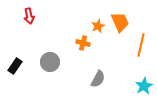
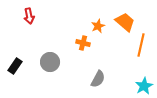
orange trapezoid: moved 5 px right; rotated 25 degrees counterclockwise
